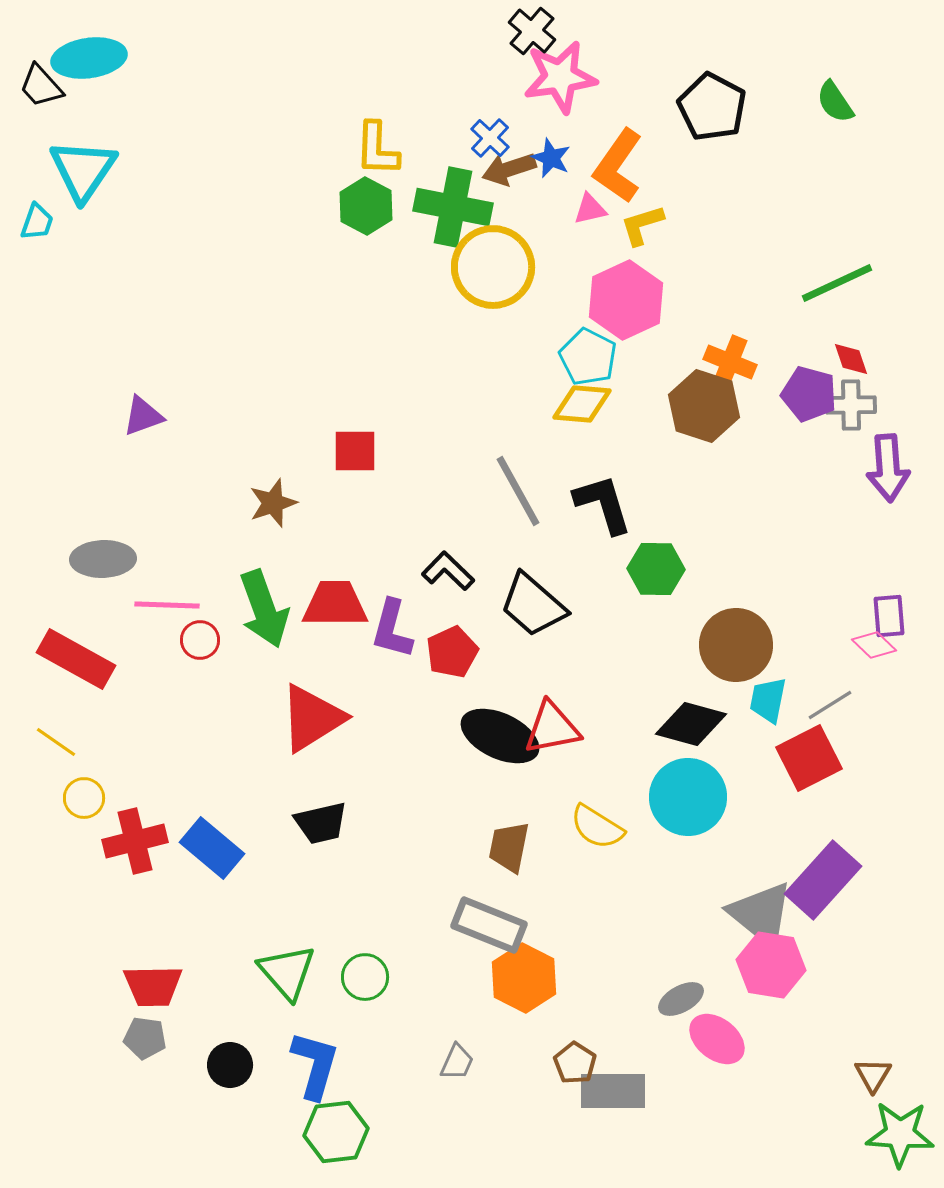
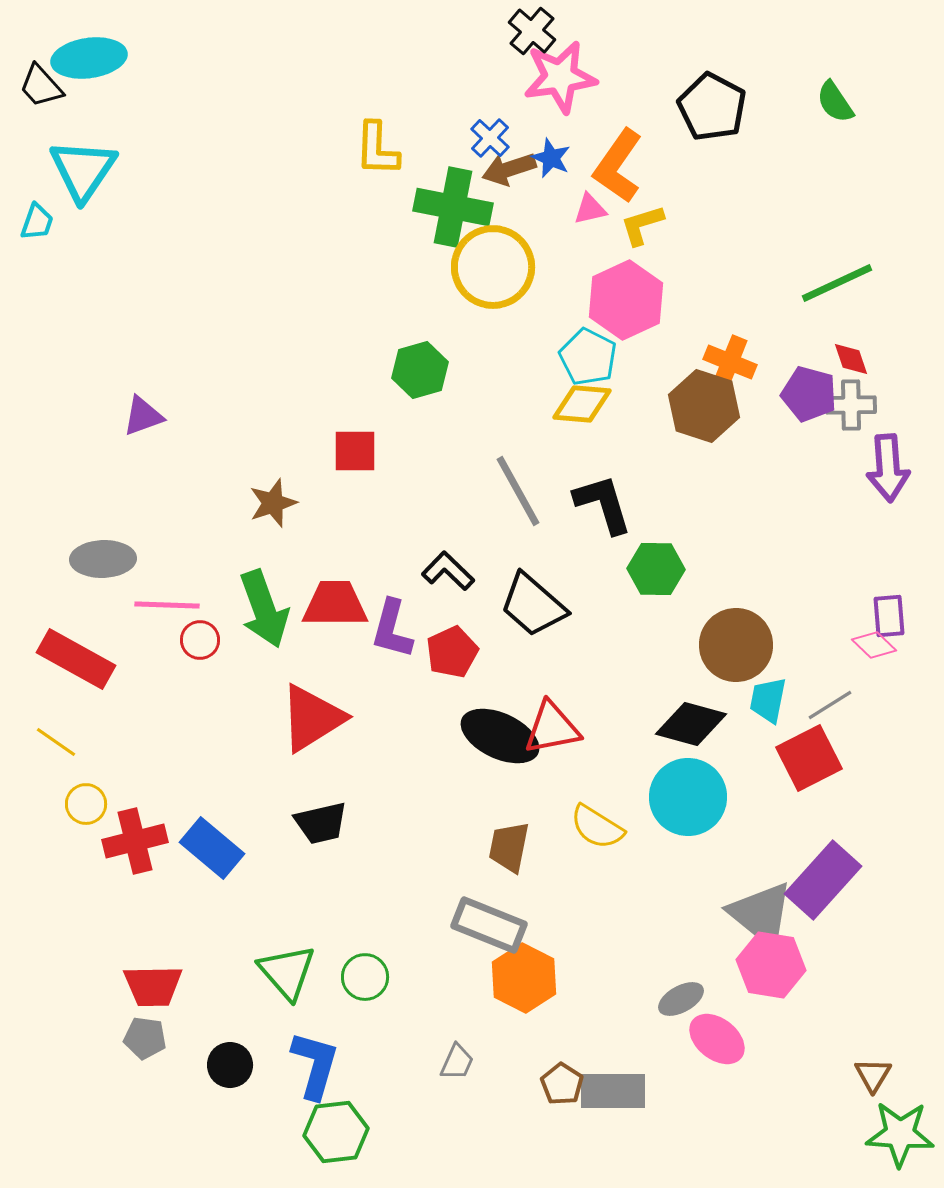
green hexagon at (366, 206): moved 54 px right, 164 px down; rotated 16 degrees clockwise
yellow circle at (84, 798): moved 2 px right, 6 px down
brown pentagon at (575, 1063): moved 13 px left, 21 px down
